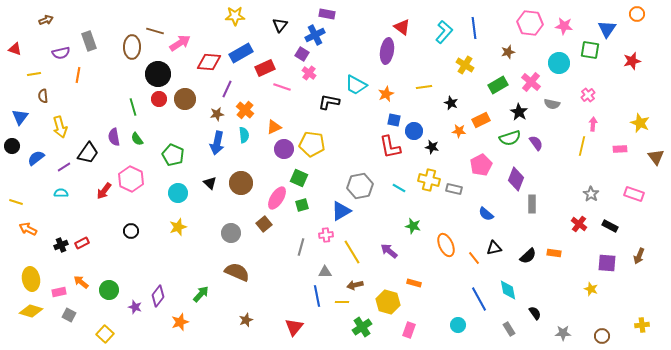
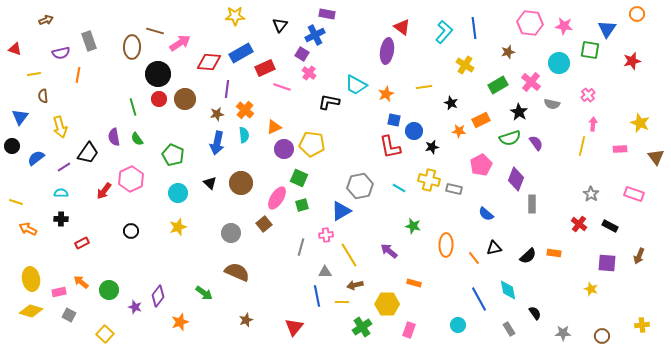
purple line at (227, 89): rotated 18 degrees counterclockwise
black star at (432, 147): rotated 24 degrees counterclockwise
pink hexagon at (131, 179): rotated 10 degrees clockwise
black cross at (61, 245): moved 26 px up; rotated 24 degrees clockwise
orange ellipse at (446, 245): rotated 25 degrees clockwise
yellow line at (352, 252): moved 3 px left, 3 px down
green arrow at (201, 294): moved 3 px right, 1 px up; rotated 84 degrees clockwise
yellow hexagon at (388, 302): moved 1 px left, 2 px down; rotated 15 degrees counterclockwise
